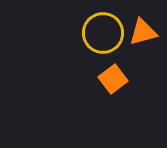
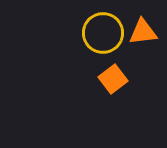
orange triangle: rotated 8 degrees clockwise
